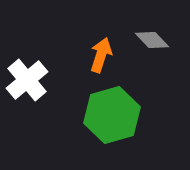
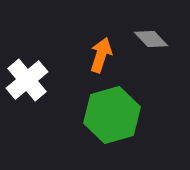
gray diamond: moved 1 px left, 1 px up
